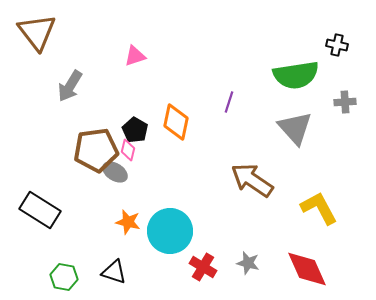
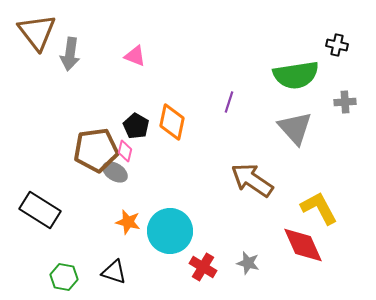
pink triangle: rotated 40 degrees clockwise
gray arrow: moved 32 px up; rotated 24 degrees counterclockwise
orange diamond: moved 4 px left
black pentagon: moved 1 px right, 4 px up
pink diamond: moved 3 px left, 1 px down
red diamond: moved 4 px left, 24 px up
